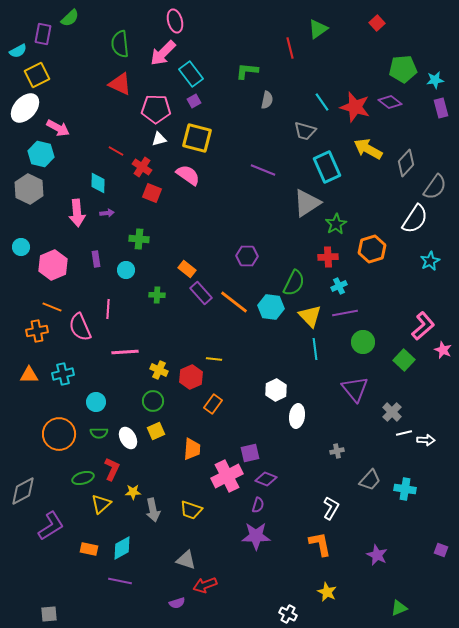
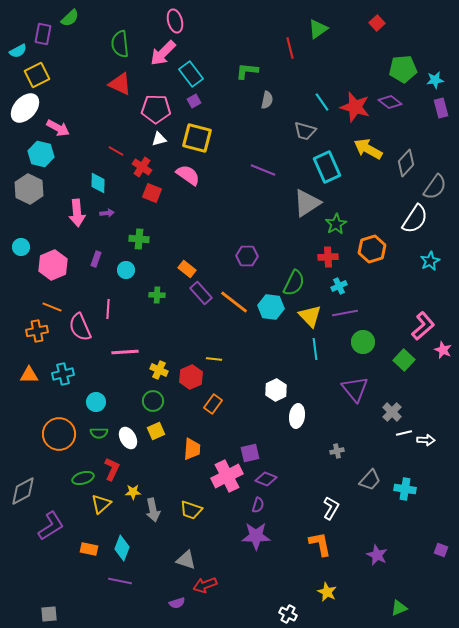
purple rectangle at (96, 259): rotated 28 degrees clockwise
cyan diamond at (122, 548): rotated 40 degrees counterclockwise
